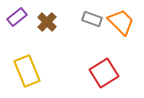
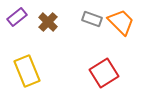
brown cross: moved 1 px right
